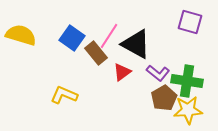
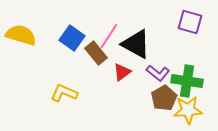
yellow L-shape: moved 2 px up
